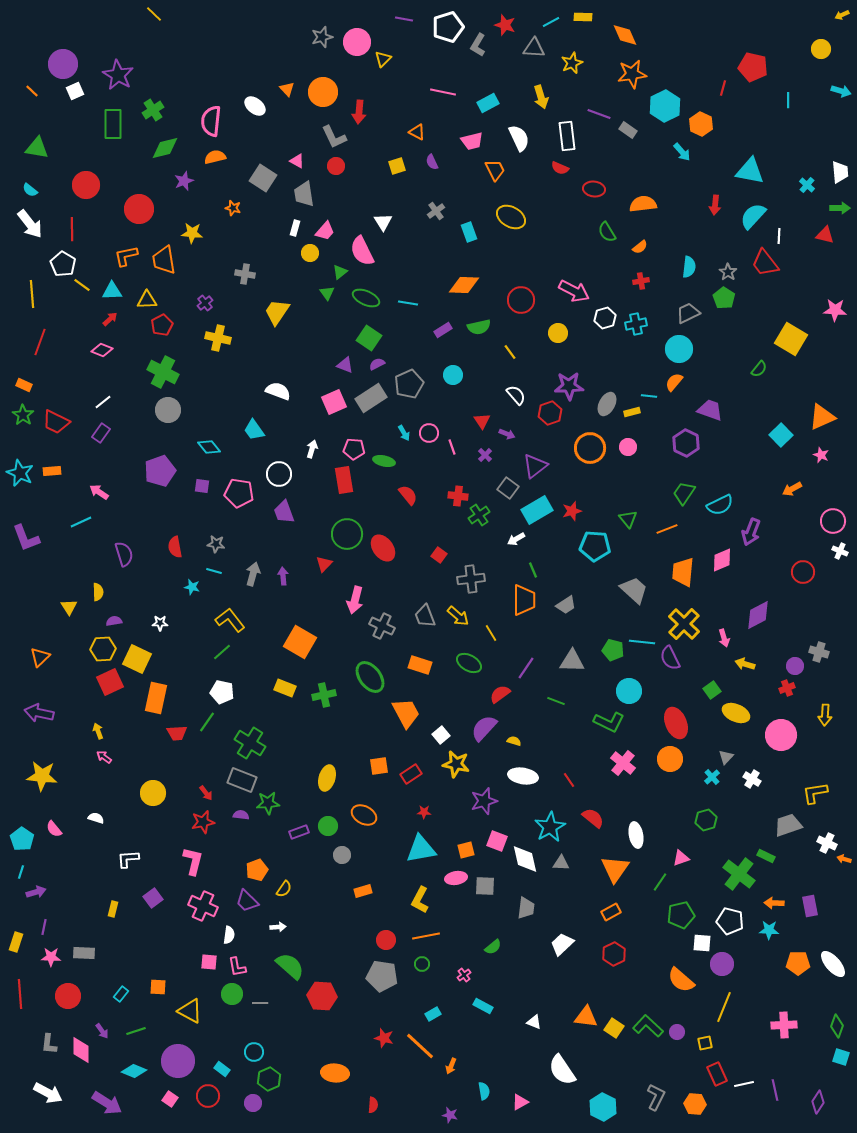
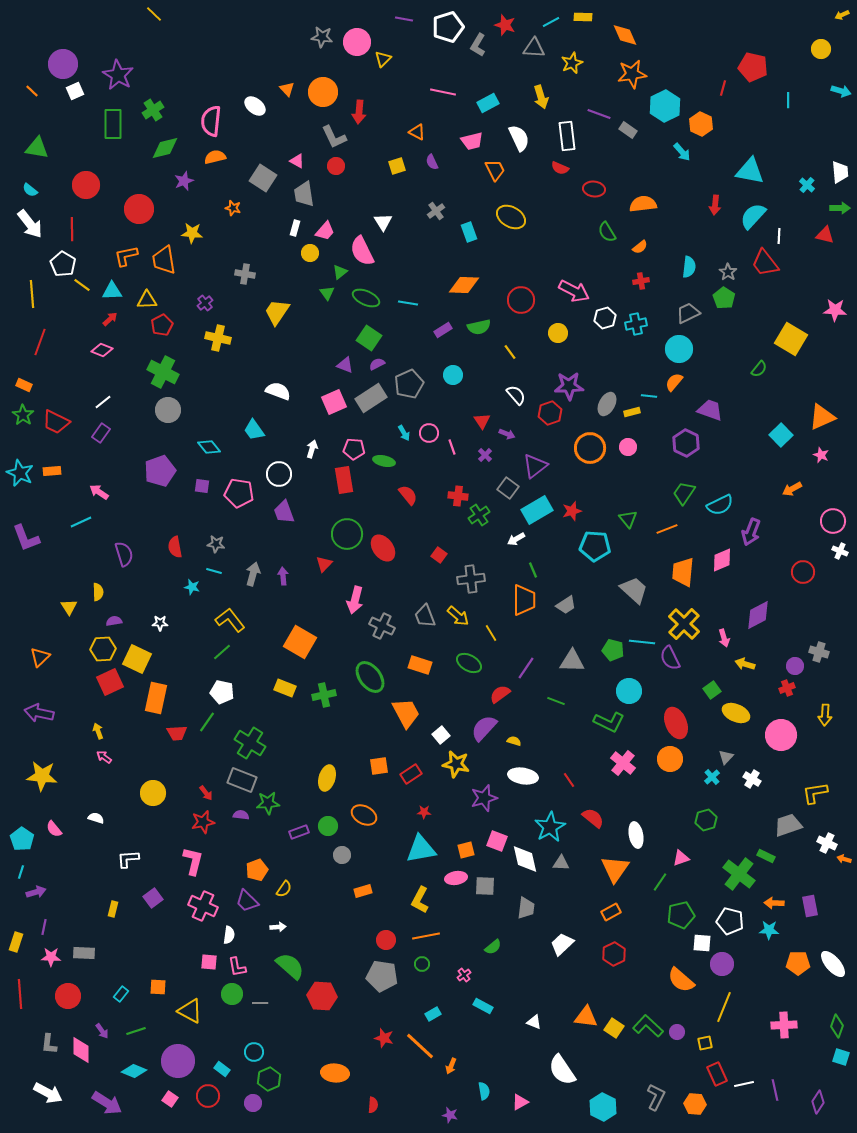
gray star at (322, 37): rotated 25 degrees clockwise
purple star at (484, 801): moved 3 px up
